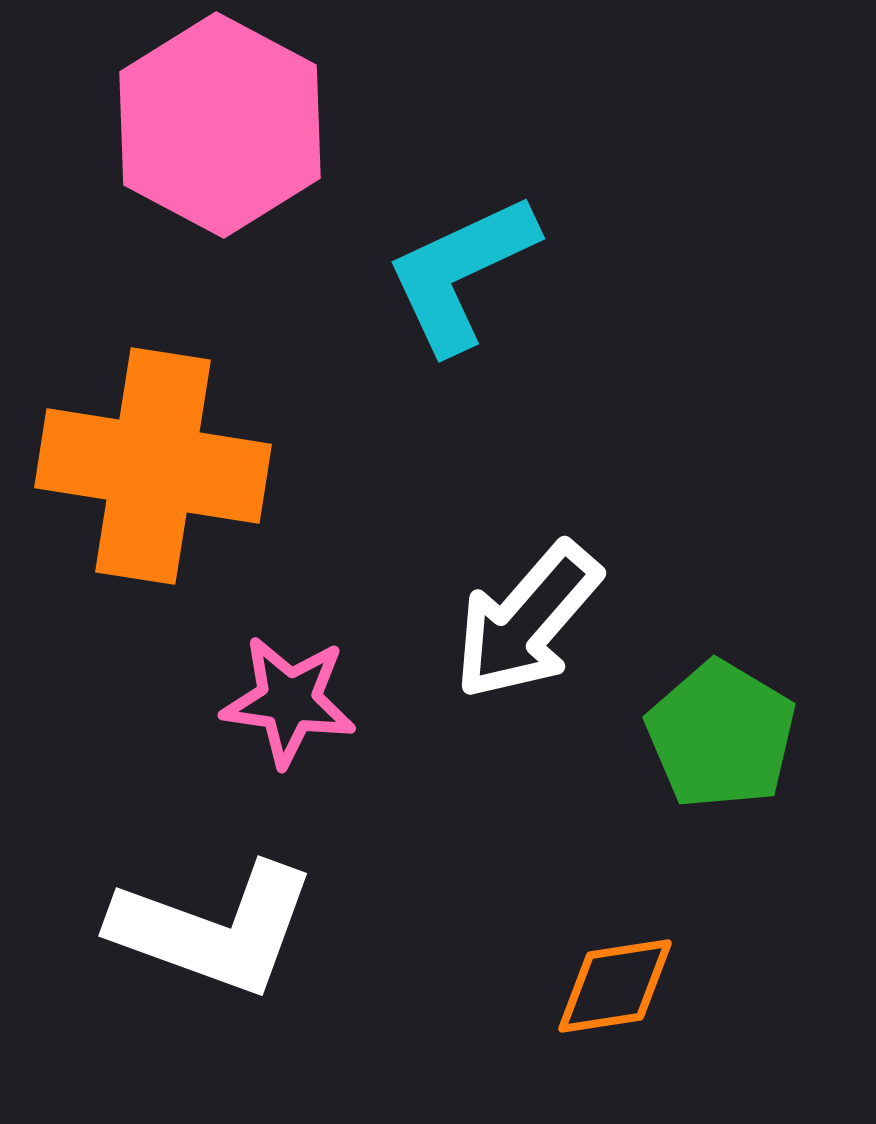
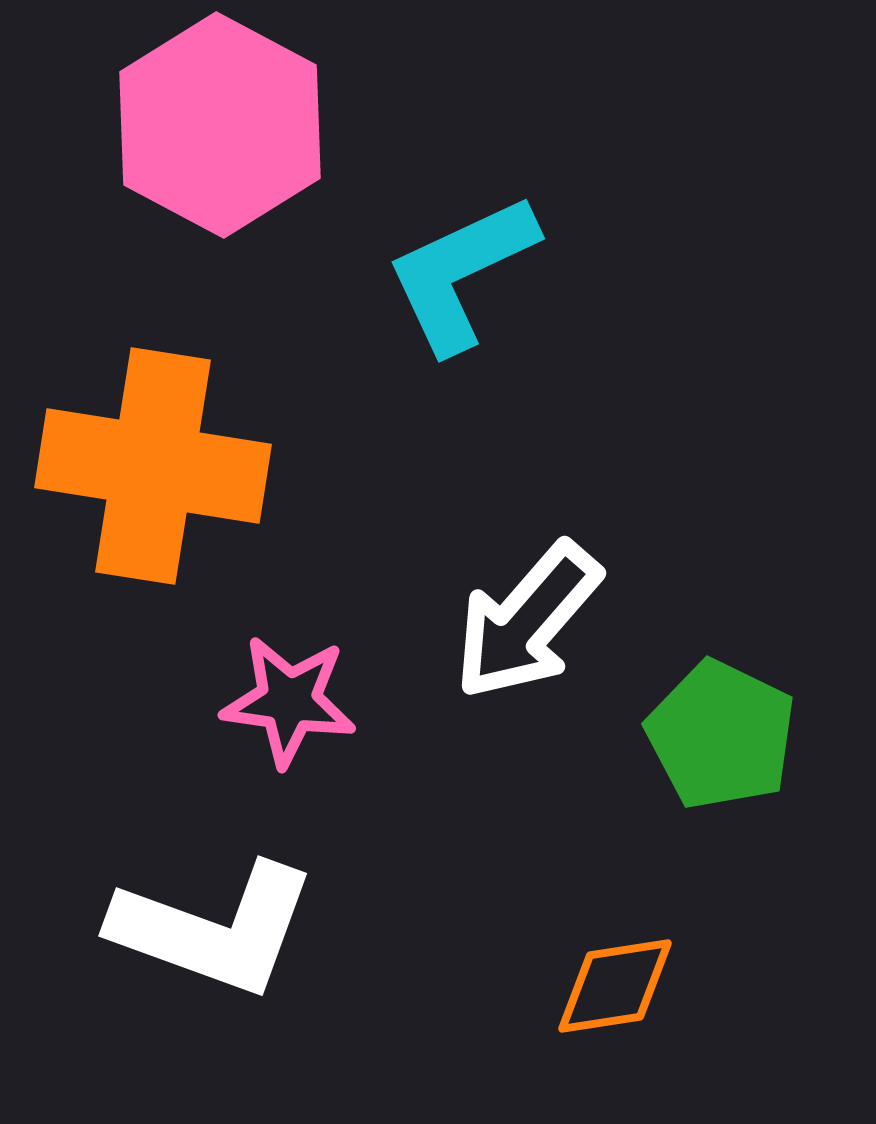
green pentagon: rotated 5 degrees counterclockwise
